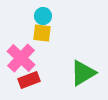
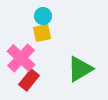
yellow square: rotated 18 degrees counterclockwise
green triangle: moved 3 px left, 4 px up
red rectangle: rotated 30 degrees counterclockwise
